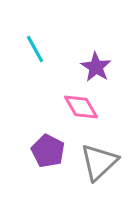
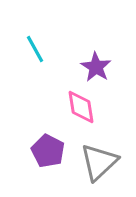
pink diamond: rotated 21 degrees clockwise
